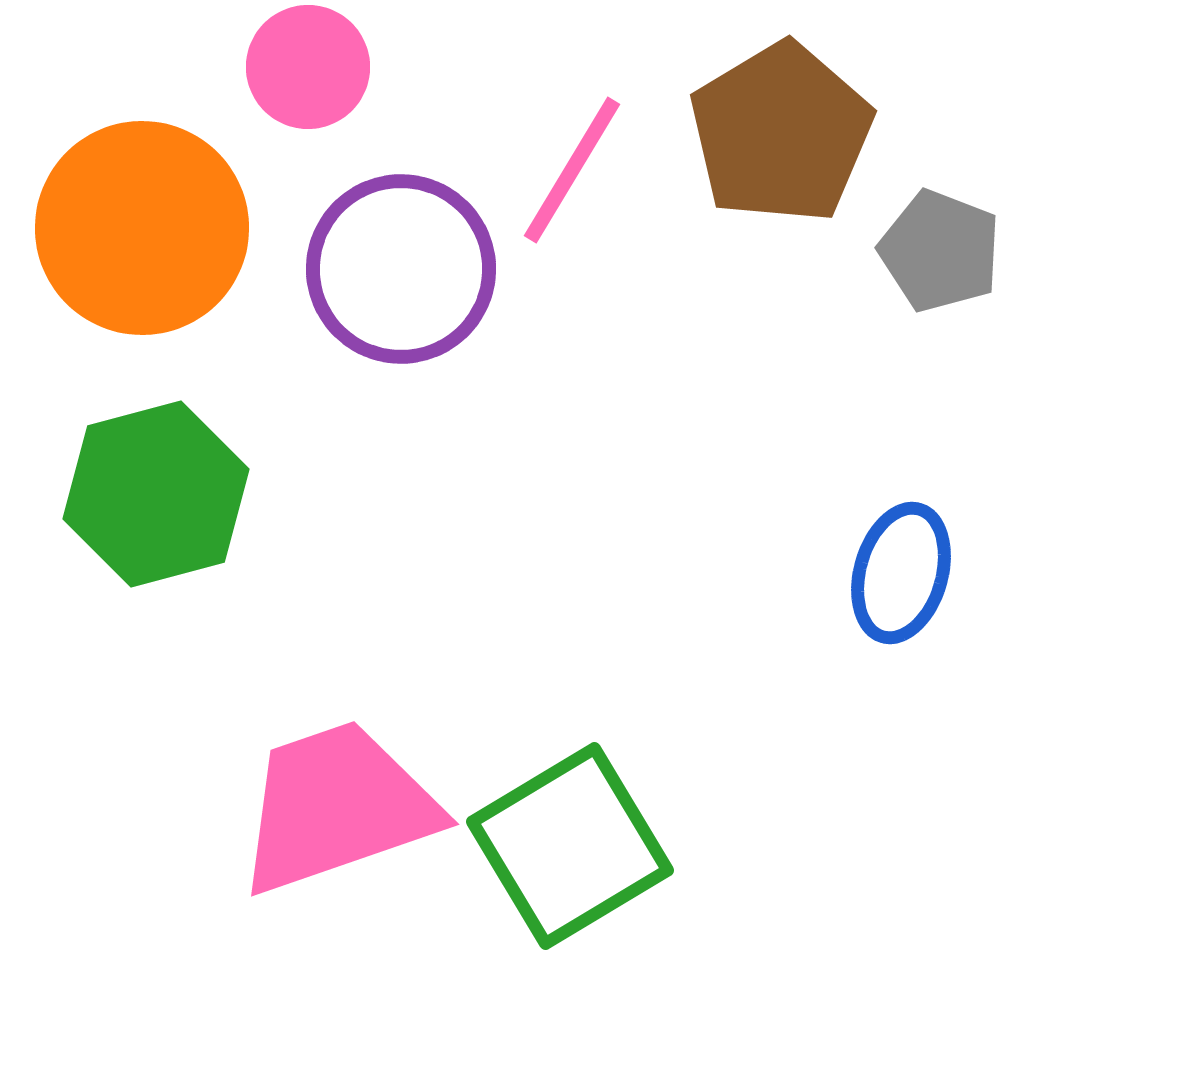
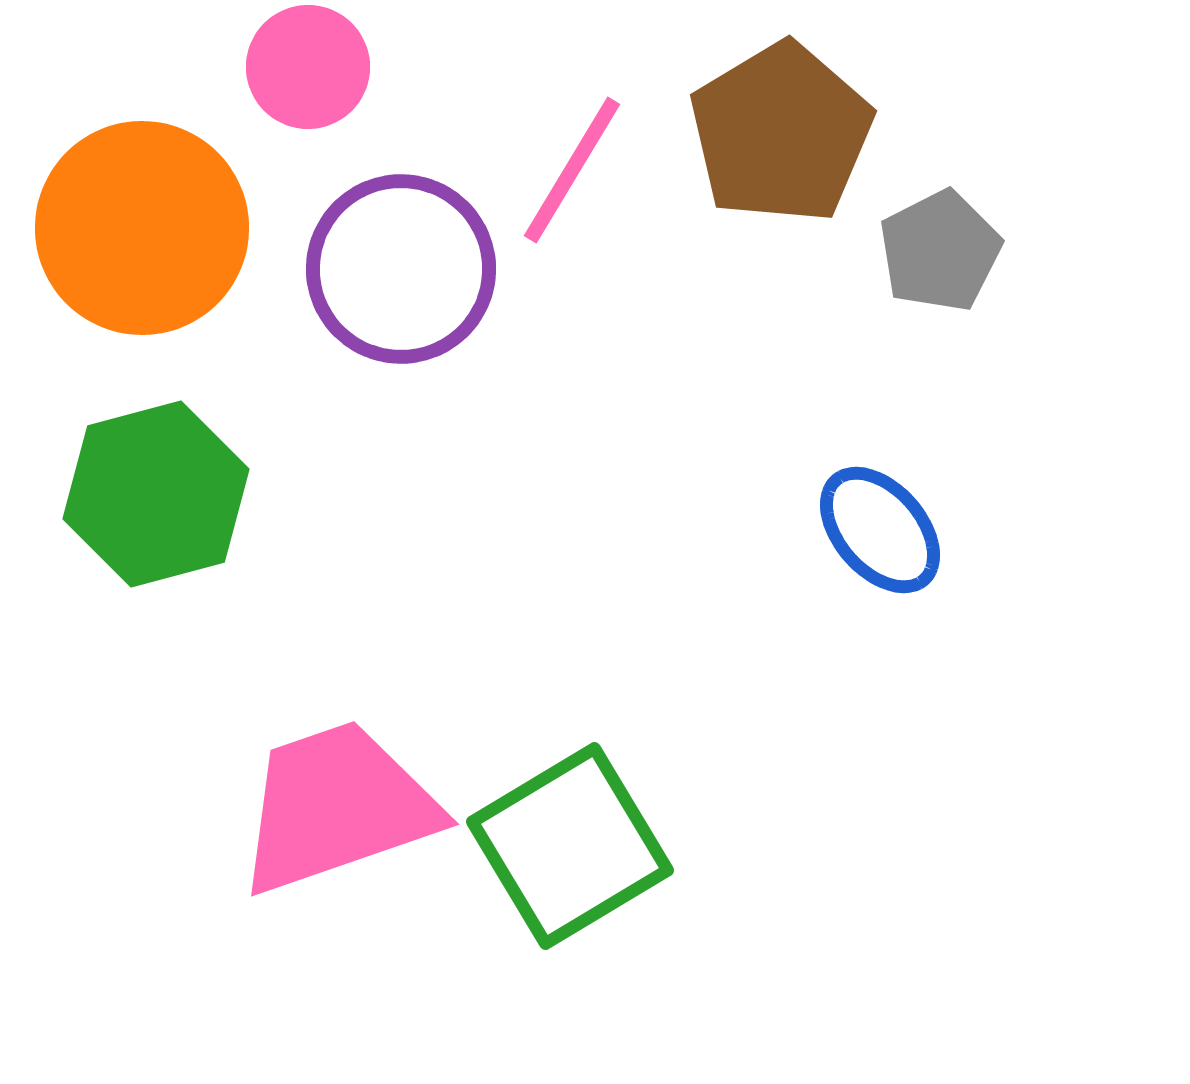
gray pentagon: rotated 24 degrees clockwise
blue ellipse: moved 21 px left, 43 px up; rotated 57 degrees counterclockwise
